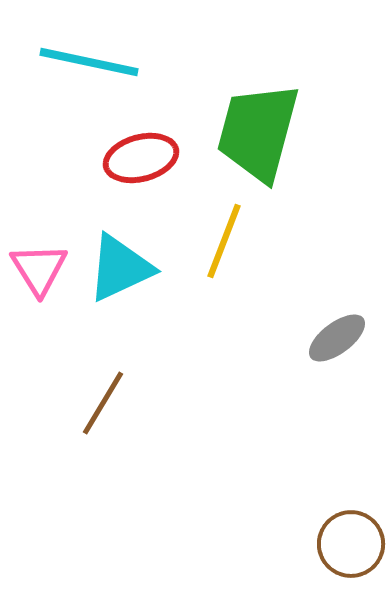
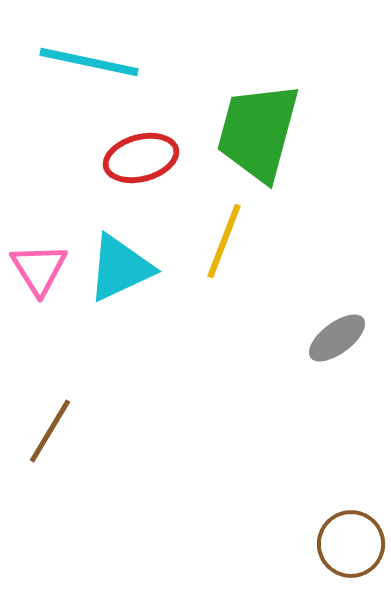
brown line: moved 53 px left, 28 px down
